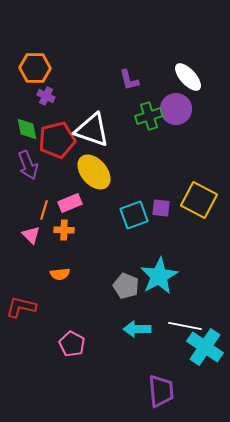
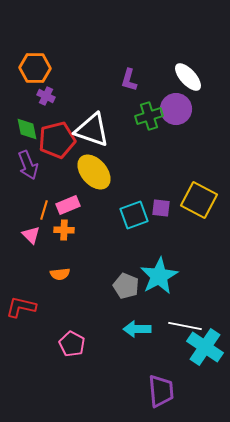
purple L-shape: rotated 30 degrees clockwise
pink rectangle: moved 2 px left, 2 px down
